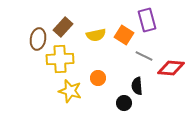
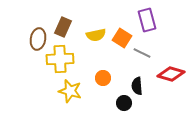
brown rectangle: rotated 18 degrees counterclockwise
orange square: moved 2 px left, 3 px down
gray line: moved 2 px left, 3 px up
red diamond: moved 6 px down; rotated 12 degrees clockwise
orange circle: moved 5 px right
